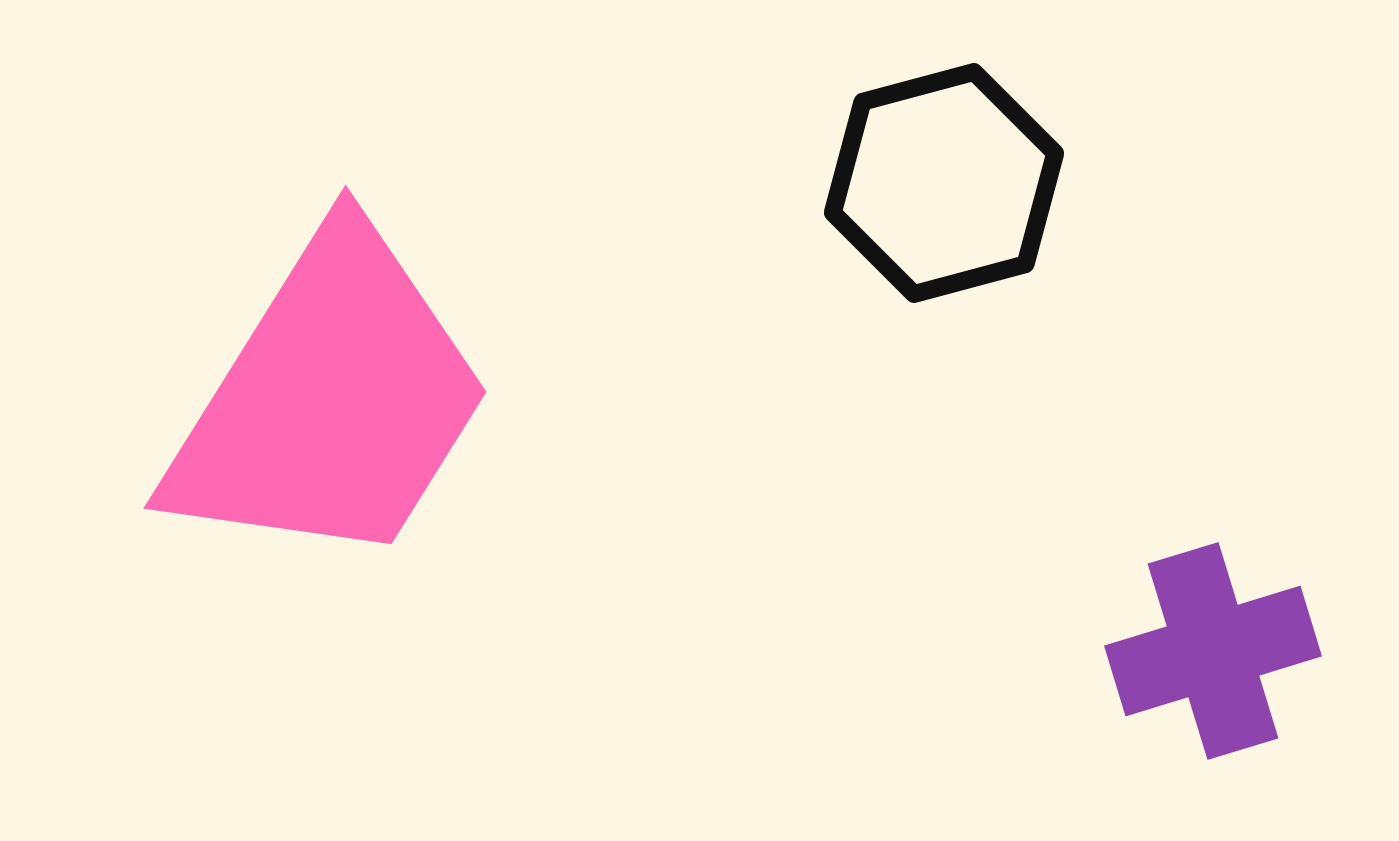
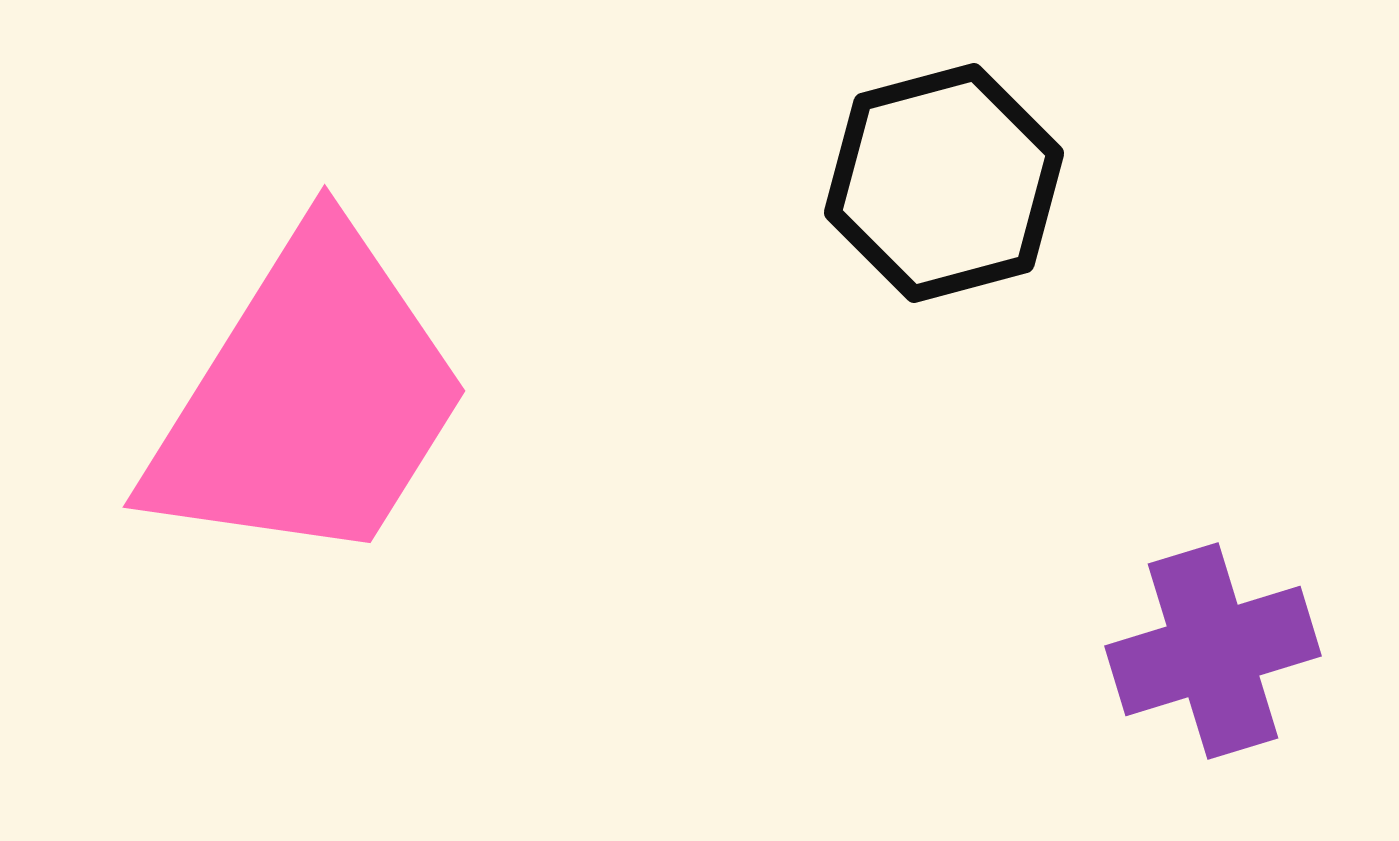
pink trapezoid: moved 21 px left, 1 px up
